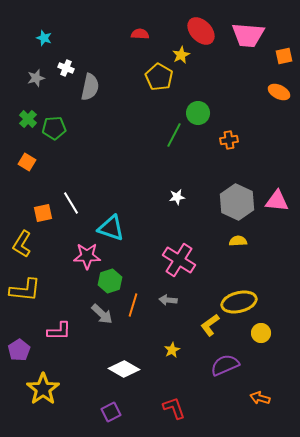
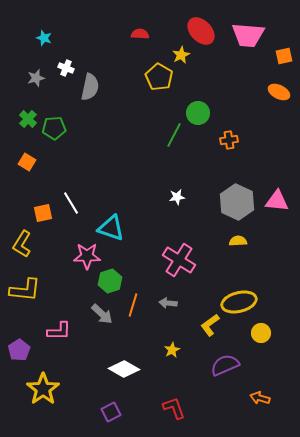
gray arrow at (168, 300): moved 3 px down
